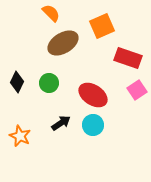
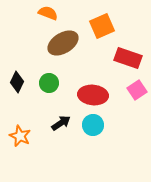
orange semicircle: moved 3 px left; rotated 24 degrees counterclockwise
red ellipse: rotated 28 degrees counterclockwise
